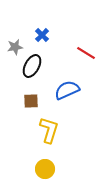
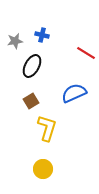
blue cross: rotated 32 degrees counterclockwise
gray star: moved 6 px up
blue semicircle: moved 7 px right, 3 px down
brown square: rotated 28 degrees counterclockwise
yellow L-shape: moved 2 px left, 2 px up
yellow circle: moved 2 px left
